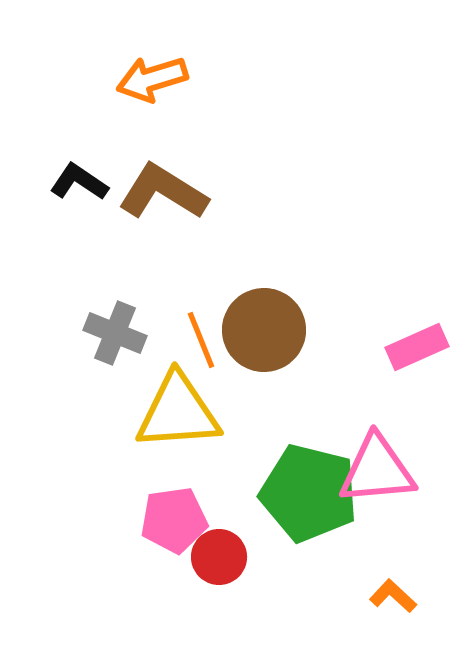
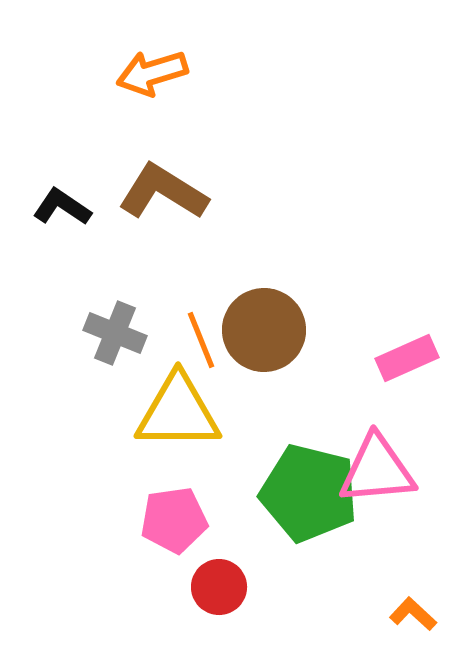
orange arrow: moved 6 px up
black L-shape: moved 17 px left, 25 px down
pink rectangle: moved 10 px left, 11 px down
yellow triangle: rotated 4 degrees clockwise
red circle: moved 30 px down
orange L-shape: moved 20 px right, 18 px down
